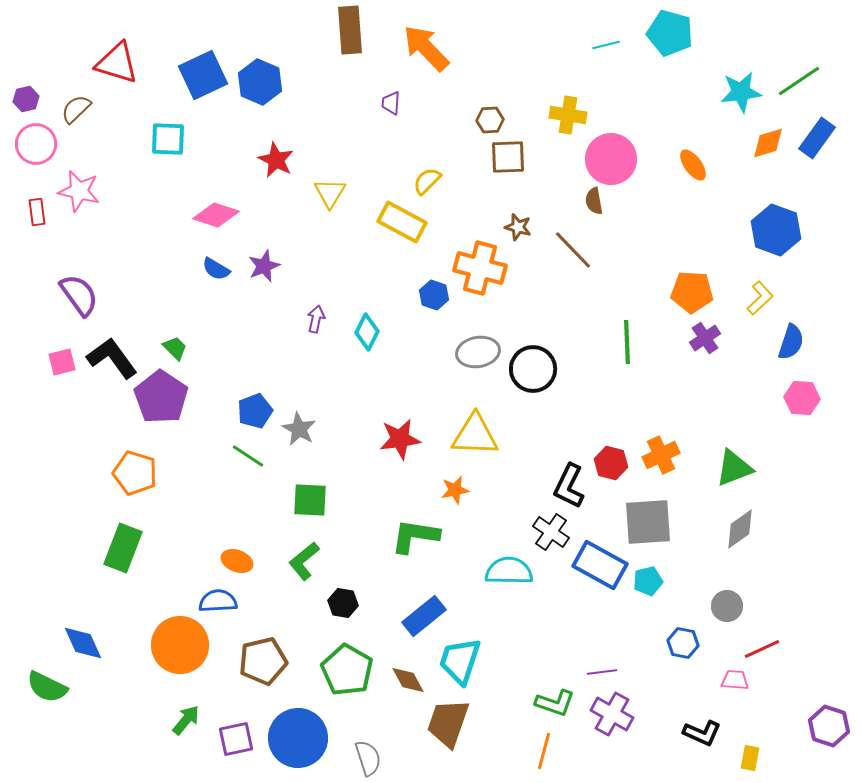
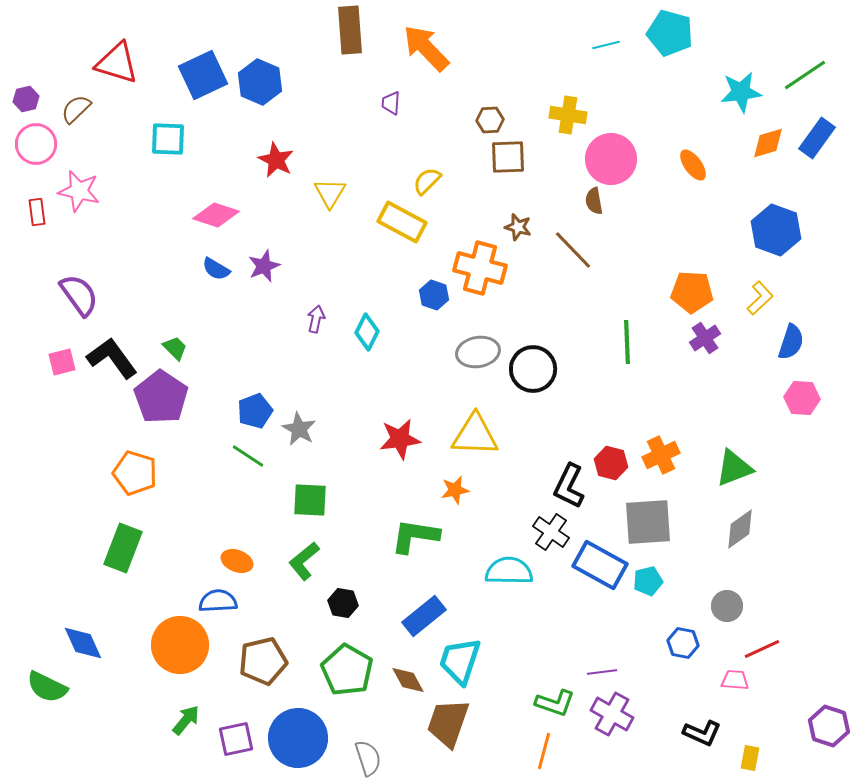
green line at (799, 81): moved 6 px right, 6 px up
